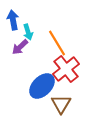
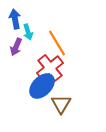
blue arrow: moved 2 px right, 1 px up
purple arrow: moved 4 px left; rotated 24 degrees counterclockwise
red cross: moved 16 px left, 1 px up
